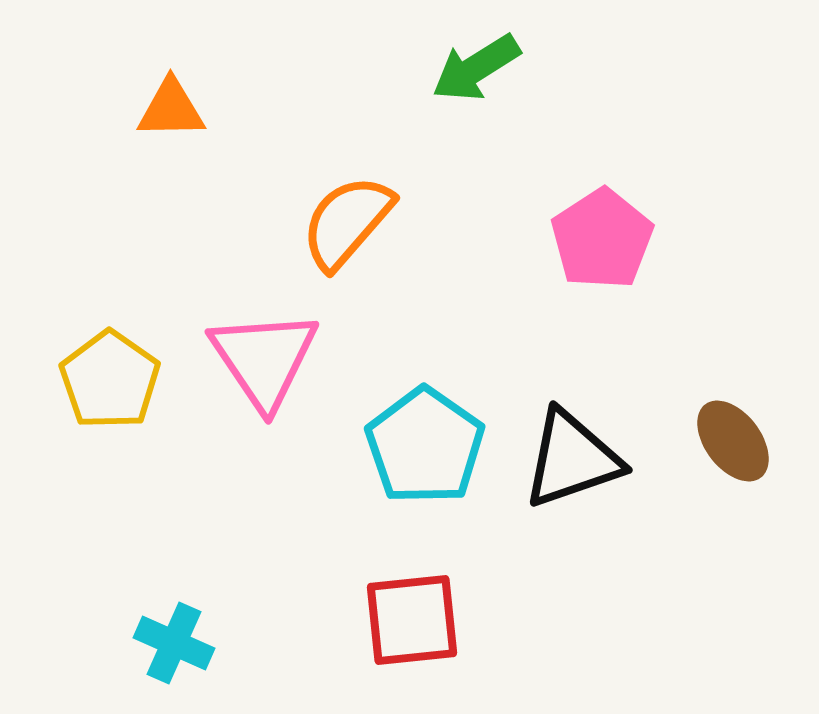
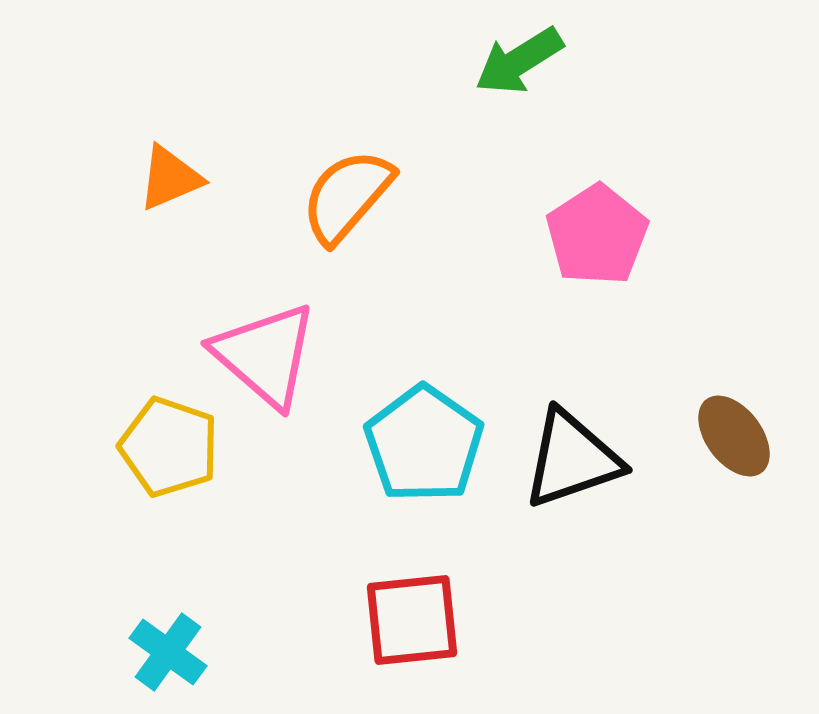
green arrow: moved 43 px right, 7 px up
orange triangle: moved 1 px left, 69 px down; rotated 22 degrees counterclockwise
orange semicircle: moved 26 px up
pink pentagon: moved 5 px left, 4 px up
pink triangle: moved 1 px right, 4 px up; rotated 15 degrees counterclockwise
yellow pentagon: moved 59 px right, 67 px down; rotated 16 degrees counterclockwise
brown ellipse: moved 1 px right, 5 px up
cyan pentagon: moved 1 px left, 2 px up
cyan cross: moved 6 px left, 9 px down; rotated 12 degrees clockwise
